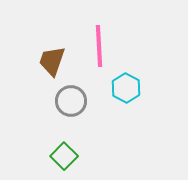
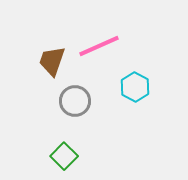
pink line: rotated 69 degrees clockwise
cyan hexagon: moved 9 px right, 1 px up
gray circle: moved 4 px right
